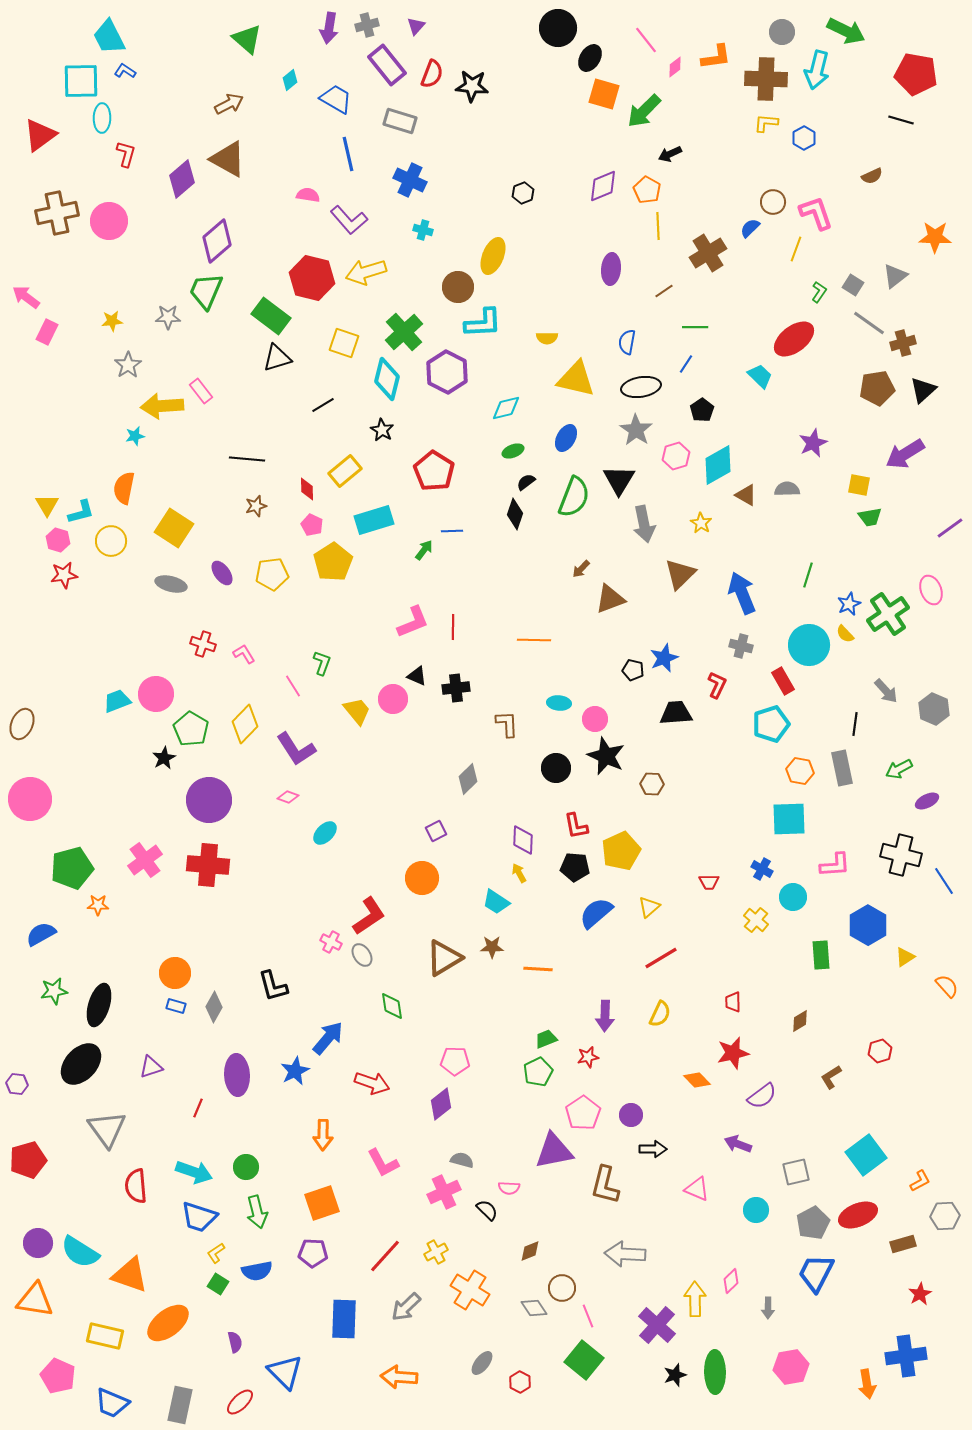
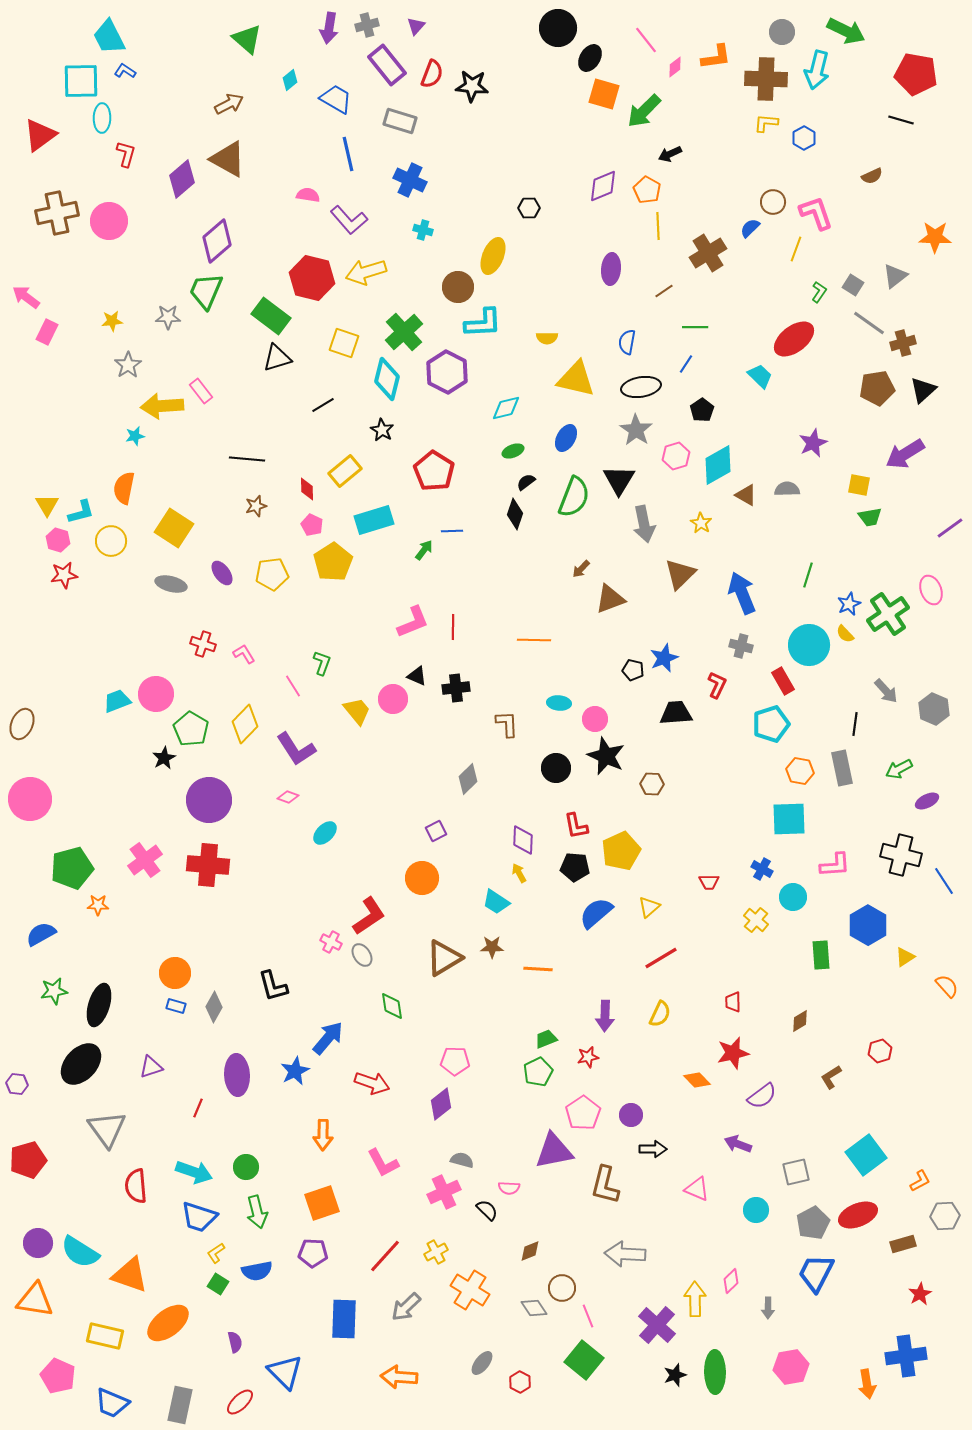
black hexagon at (523, 193): moved 6 px right, 15 px down; rotated 20 degrees clockwise
